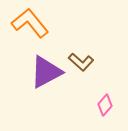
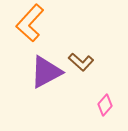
orange L-shape: rotated 99 degrees counterclockwise
